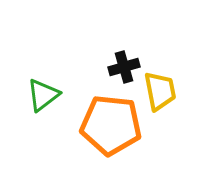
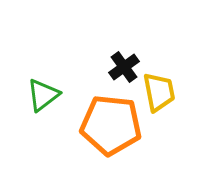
black cross: rotated 20 degrees counterclockwise
yellow trapezoid: moved 1 px left, 1 px down
